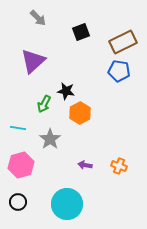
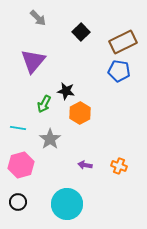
black square: rotated 24 degrees counterclockwise
purple triangle: rotated 8 degrees counterclockwise
